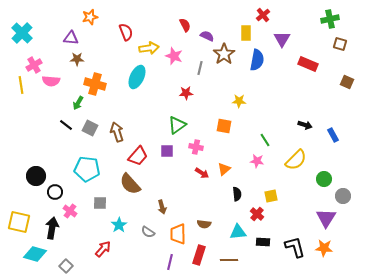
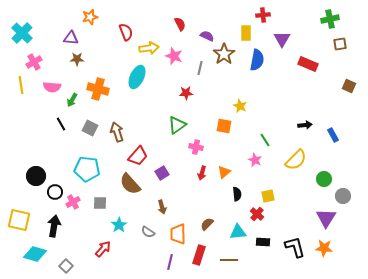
red cross at (263, 15): rotated 32 degrees clockwise
red semicircle at (185, 25): moved 5 px left, 1 px up
brown square at (340, 44): rotated 24 degrees counterclockwise
pink cross at (34, 65): moved 3 px up
pink semicircle at (51, 81): moved 1 px right, 6 px down
brown square at (347, 82): moved 2 px right, 4 px down
orange cross at (95, 84): moved 3 px right, 5 px down
yellow star at (239, 101): moved 1 px right, 5 px down; rotated 24 degrees clockwise
green arrow at (78, 103): moved 6 px left, 3 px up
black line at (66, 125): moved 5 px left, 1 px up; rotated 24 degrees clockwise
black arrow at (305, 125): rotated 24 degrees counterclockwise
purple square at (167, 151): moved 5 px left, 22 px down; rotated 32 degrees counterclockwise
pink star at (257, 161): moved 2 px left, 1 px up; rotated 16 degrees clockwise
orange triangle at (224, 169): moved 3 px down
red arrow at (202, 173): rotated 72 degrees clockwise
yellow square at (271, 196): moved 3 px left
pink cross at (70, 211): moved 3 px right, 9 px up; rotated 24 degrees clockwise
yellow square at (19, 222): moved 2 px up
brown semicircle at (204, 224): moved 3 px right; rotated 128 degrees clockwise
black arrow at (52, 228): moved 2 px right, 2 px up
